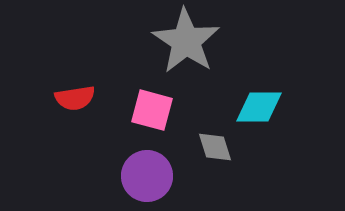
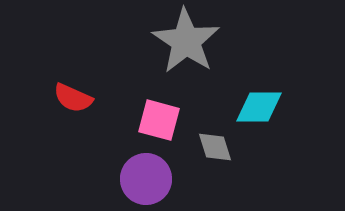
red semicircle: moved 2 px left; rotated 33 degrees clockwise
pink square: moved 7 px right, 10 px down
purple circle: moved 1 px left, 3 px down
